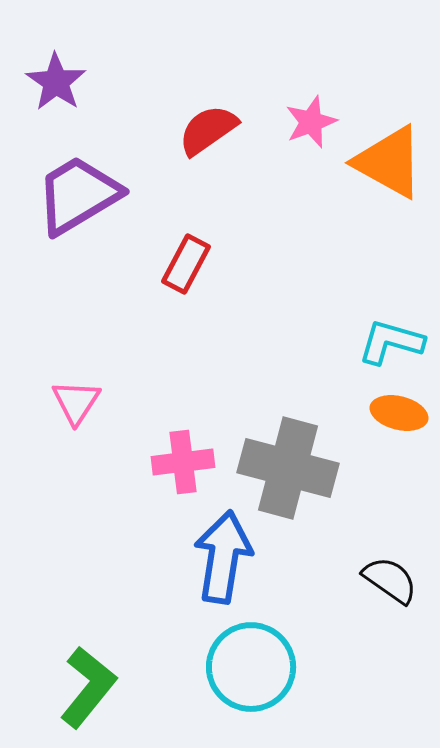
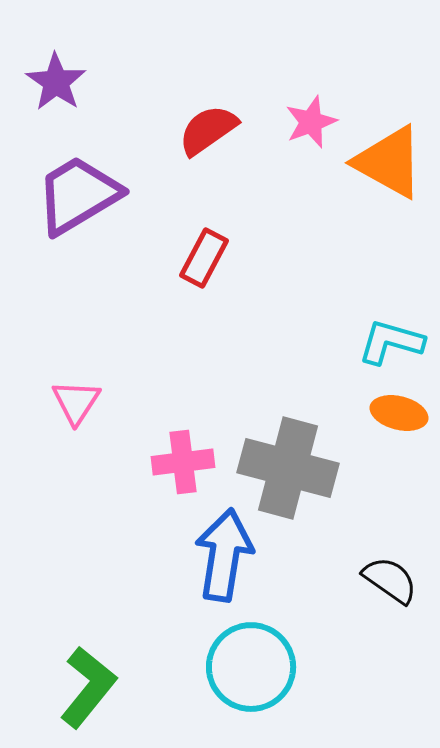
red rectangle: moved 18 px right, 6 px up
blue arrow: moved 1 px right, 2 px up
